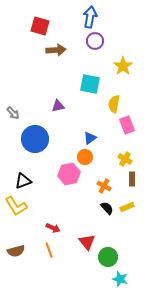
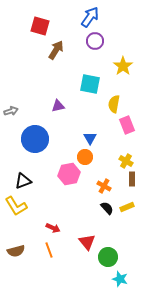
blue arrow: rotated 25 degrees clockwise
brown arrow: rotated 54 degrees counterclockwise
gray arrow: moved 2 px left, 2 px up; rotated 64 degrees counterclockwise
blue triangle: rotated 24 degrees counterclockwise
yellow cross: moved 1 px right, 2 px down
